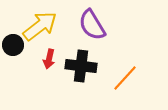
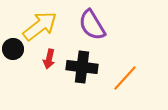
black circle: moved 4 px down
black cross: moved 1 px right, 1 px down
